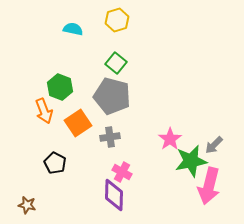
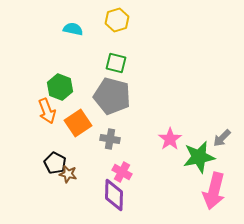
green square: rotated 25 degrees counterclockwise
orange arrow: moved 3 px right
gray cross: moved 2 px down; rotated 18 degrees clockwise
gray arrow: moved 8 px right, 7 px up
green star: moved 8 px right, 4 px up
pink arrow: moved 5 px right, 5 px down
brown star: moved 41 px right, 31 px up
